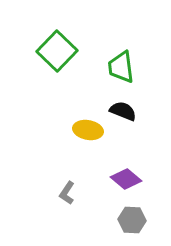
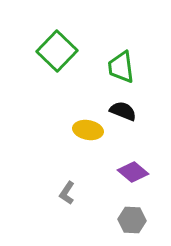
purple diamond: moved 7 px right, 7 px up
